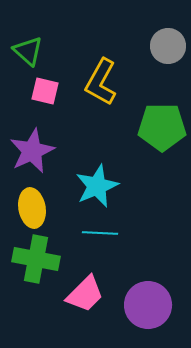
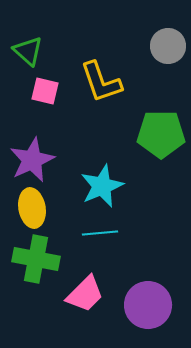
yellow L-shape: rotated 48 degrees counterclockwise
green pentagon: moved 1 px left, 7 px down
purple star: moved 9 px down
cyan star: moved 5 px right
cyan line: rotated 8 degrees counterclockwise
